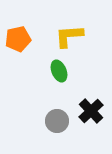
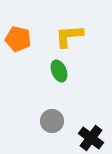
orange pentagon: rotated 25 degrees clockwise
black cross: moved 27 px down; rotated 10 degrees counterclockwise
gray circle: moved 5 px left
